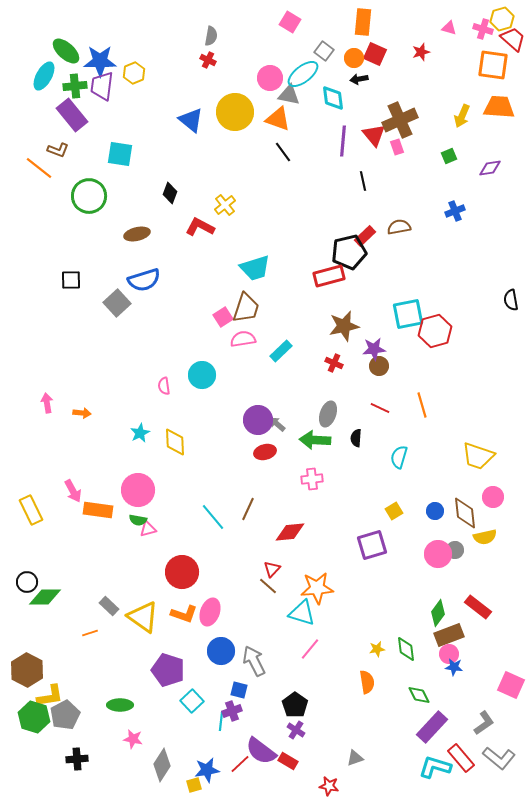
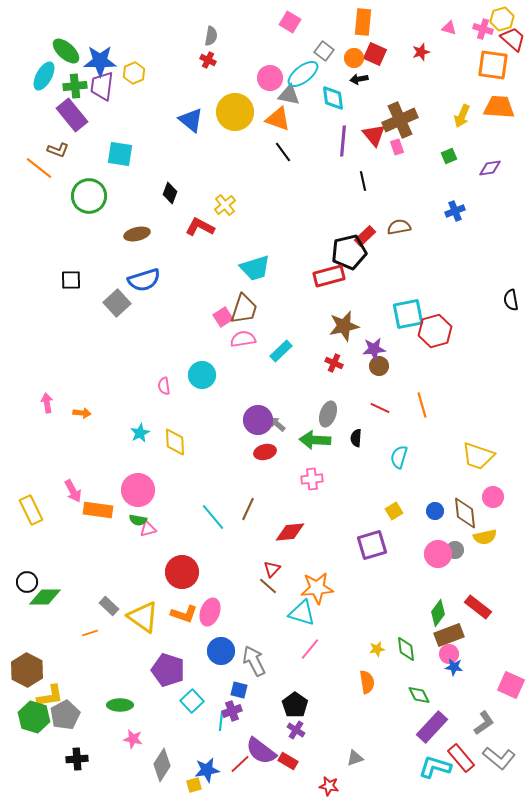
brown trapezoid at (246, 308): moved 2 px left, 1 px down
